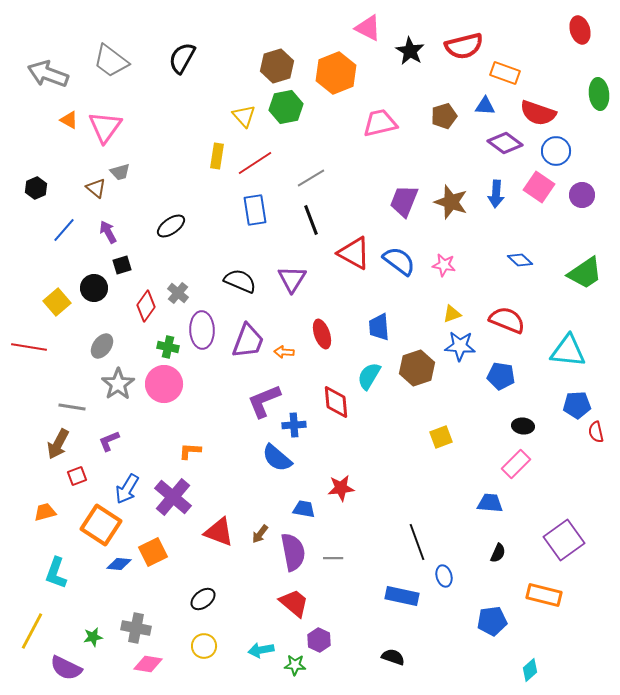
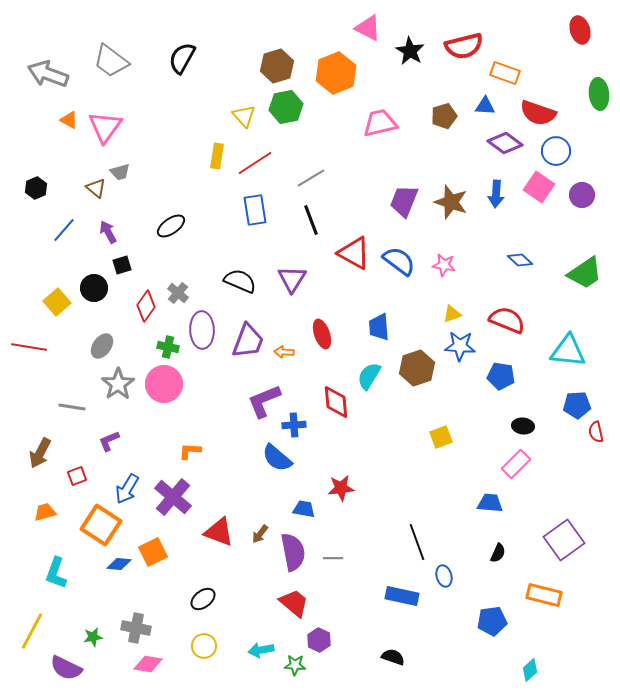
brown arrow at (58, 444): moved 18 px left, 9 px down
